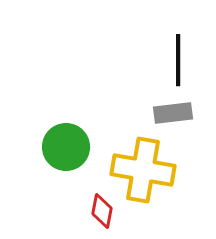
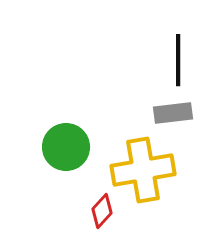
yellow cross: rotated 20 degrees counterclockwise
red diamond: rotated 32 degrees clockwise
